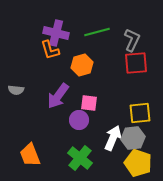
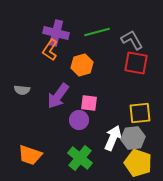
gray L-shape: rotated 55 degrees counterclockwise
orange L-shape: rotated 50 degrees clockwise
red square: rotated 15 degrees clockwise
gray semicircle: moved 6 px right
orange trapezoid: rotated 50 degrees counterclockwise
